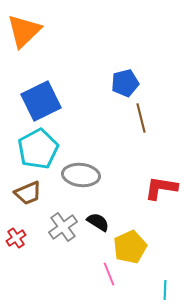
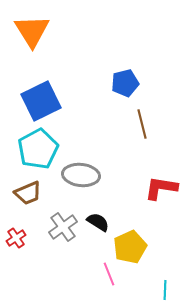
orange triangle: moved 8 px right; rotated 18 degrees counterclockwise
brown line: moved 1 px right, 6 px down
